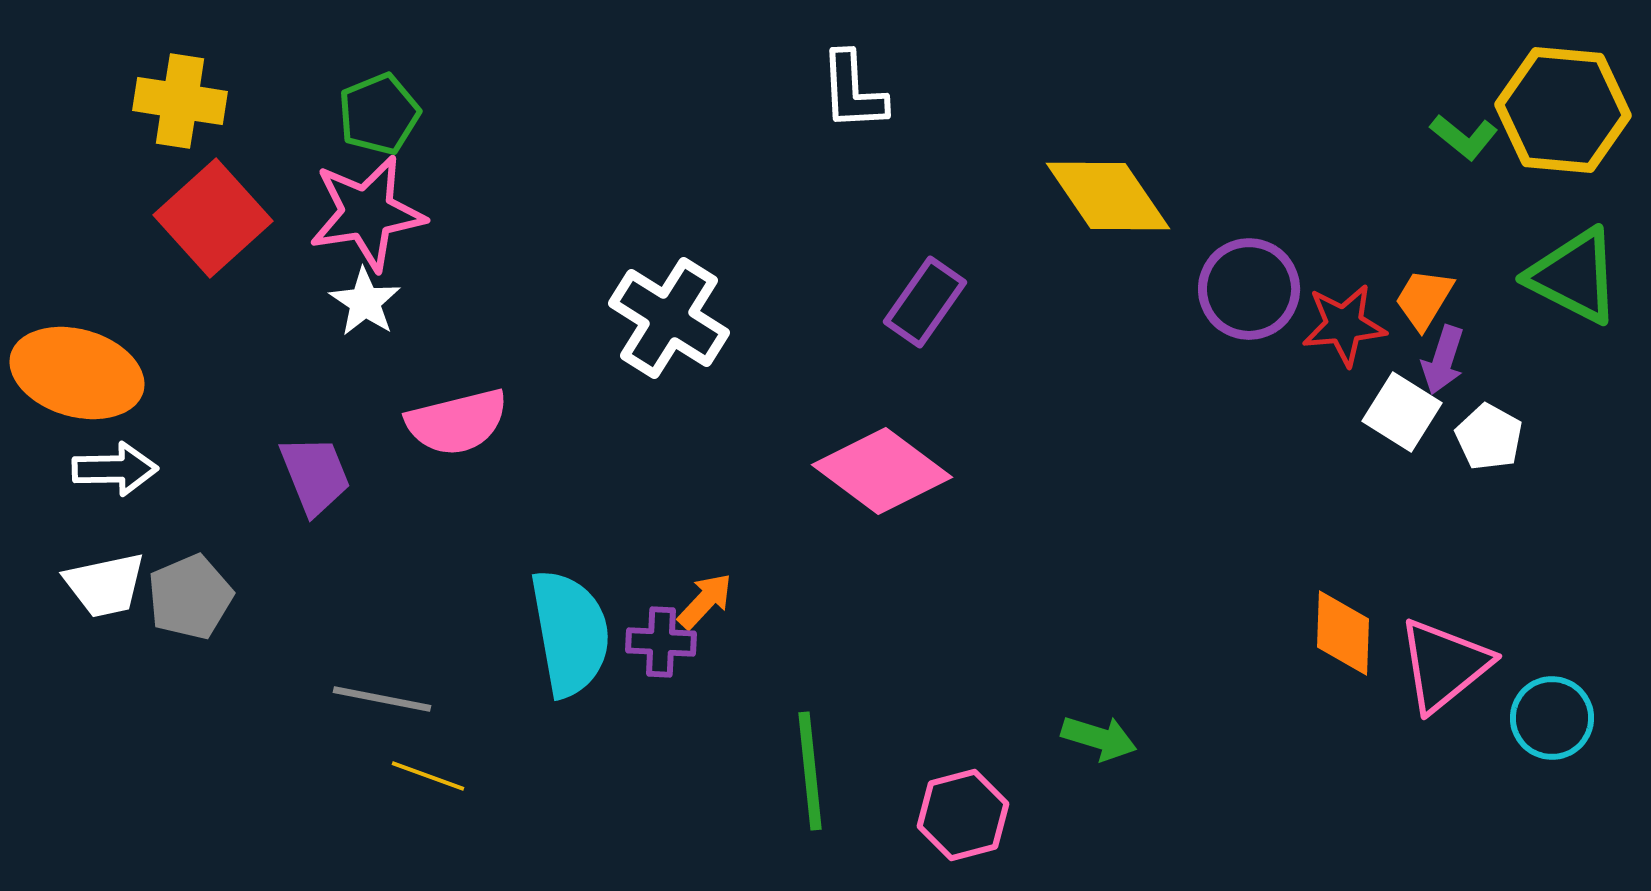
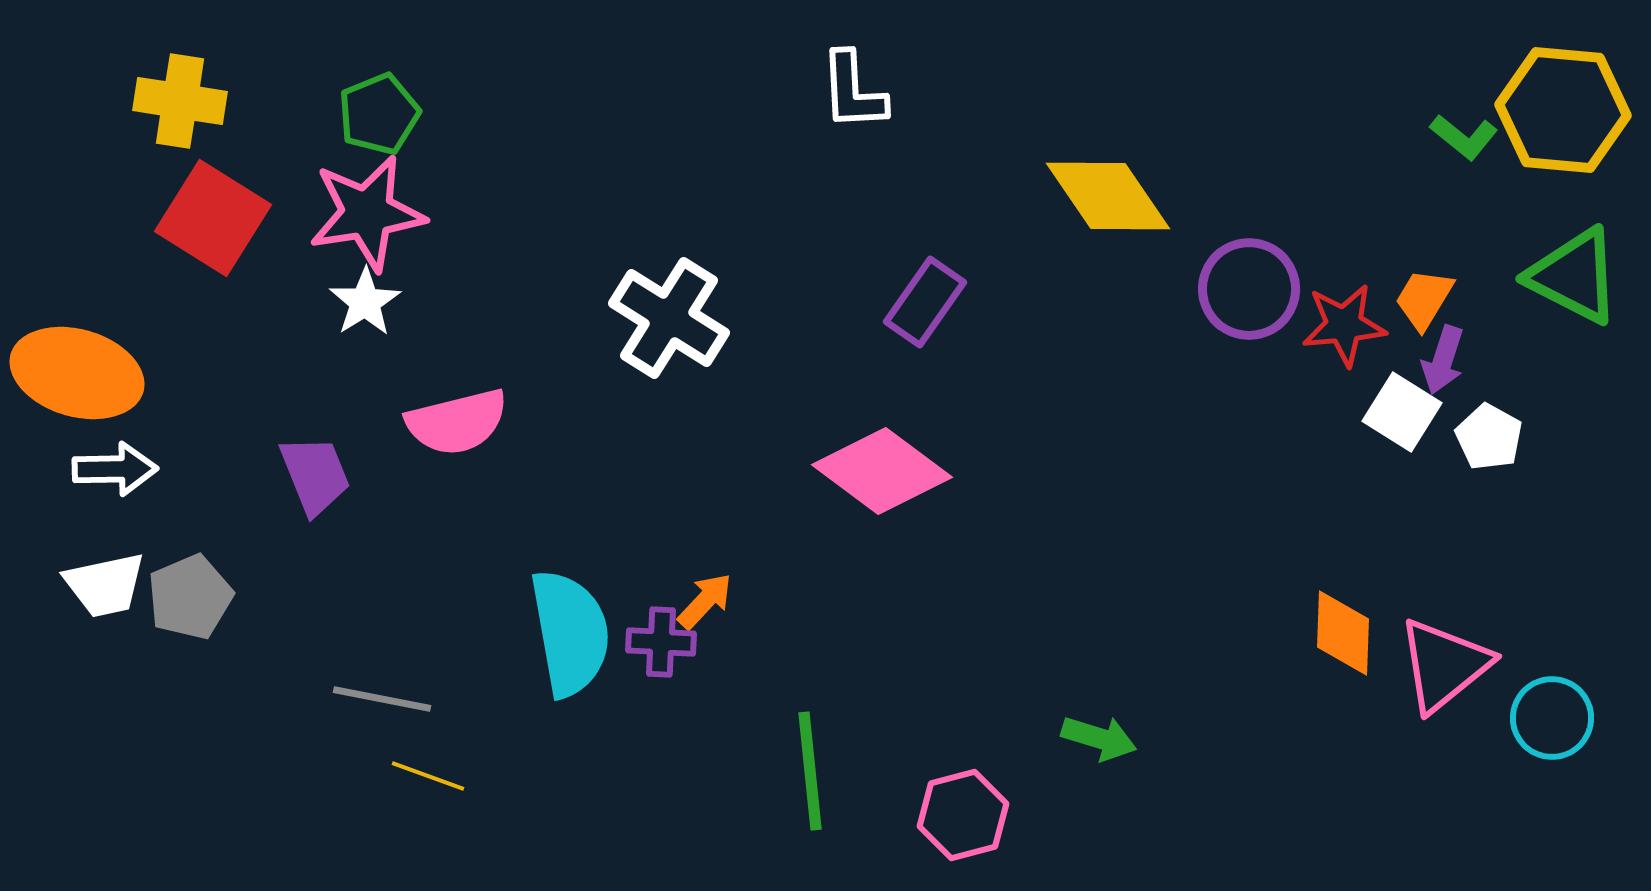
red square: rotated 16 degrees counterclockwise
white star: rotated 6 degrees clockwise
